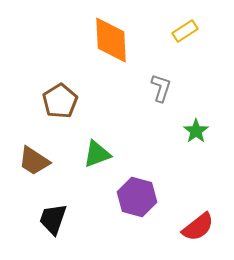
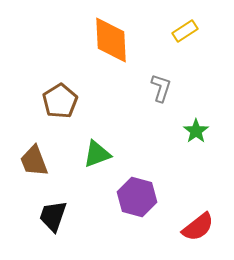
brown trapezoid: rotated 36 degrees clockwise
black trapezoid: moved 3 px up
